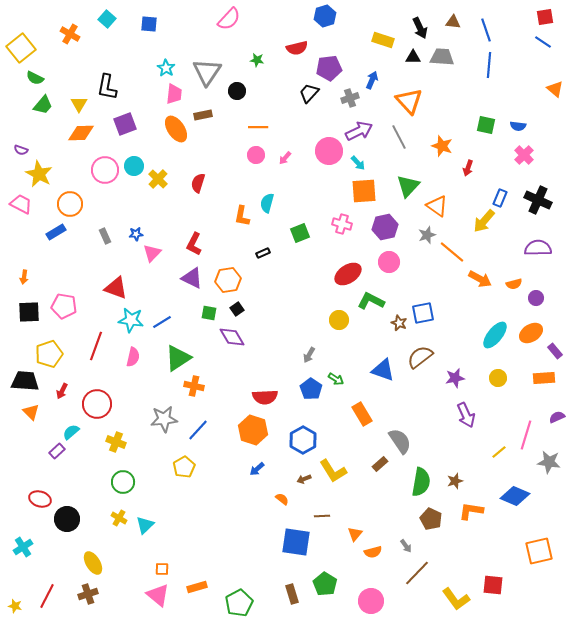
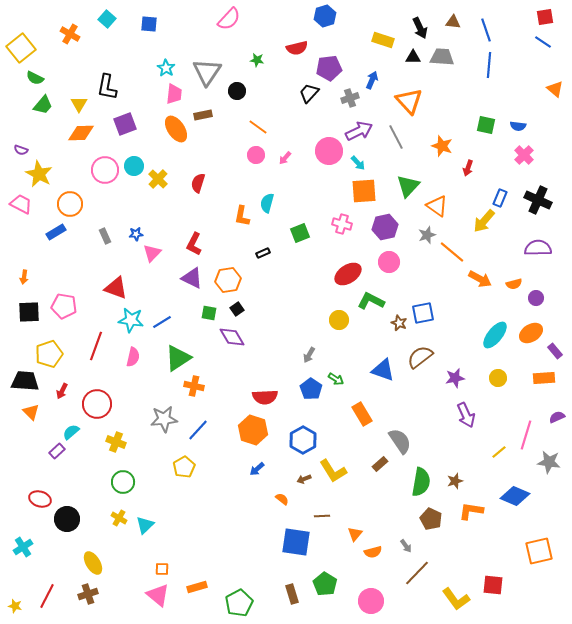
orange line at (258, 127): rotated 36 degrees clockwise
gray line at (399, 137): moved 3 px left
